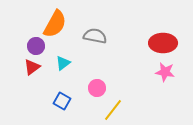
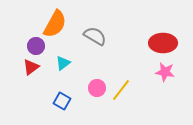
gray semicircle: rotated 20 degrees clockwise
red triangle: moved 1 px left
yellow line: moved 8 px right, 20 px up
